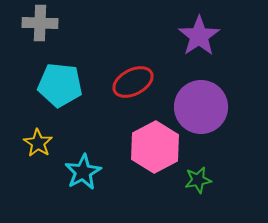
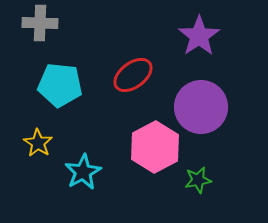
red ellipse: moved 7 px up; rotated 9 degrees counterclockwise
